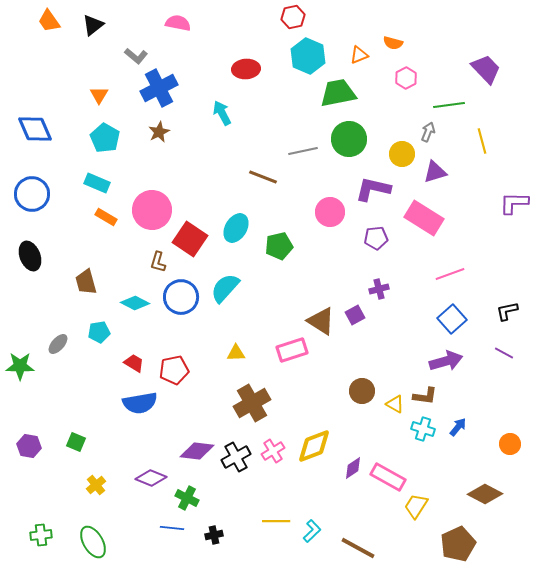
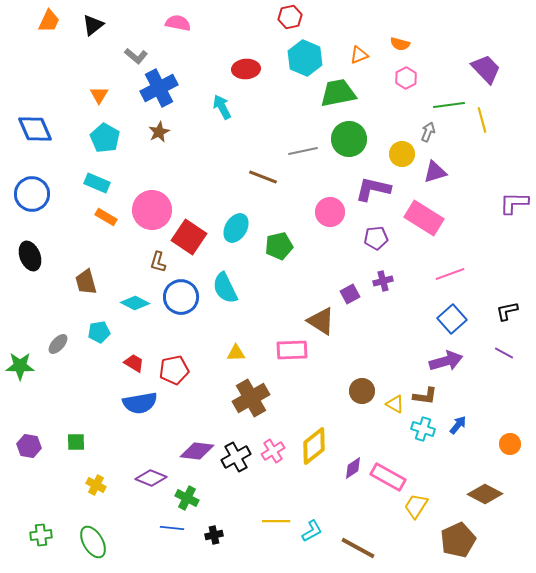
red hexagon at (293, 17): moved 3 px left
orange trapezoid at (49, 21): rotated 120 degrees counterclockwise
orange semicircle at (393, 43): moved 7 px right, 1 px down
cyan hexagon at (308, 56): moved 3 px left, 2 px down
cyan arrow at (222, 113): moved 6 px up
yellow line at (482, 141): moved 21 px up
red square at (190, 239): moved 1 px left, 2 px up
cyan semicircle at (225, 288): rotated 68 degrees counterclockwise
purple cross at (379, 289): moved 4 px right, 8 px up
purple square at (355, 315): moved 5 px left, 21 px up
pink rectangle at (292, 350): rotated 16 degrees clockwise
brown cross at (252, 403): moved 1 px left, 5 px up
blue arrow at (458, 427): moved 2 px up
green square at (76, 442): rotated 24 degrees counterclockwise
yellow diamond at (314, 446): rotated 18 degrees counterclockwise
yellow cross at (96, 485): rotated 24 degrees counterclockwise
cyan L-shape at (312, 531): rotated 15 degrees clockwise
brown pentagon at (458, 544): moved 4 px up
